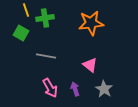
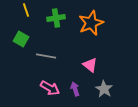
green cross: moved 11 px right
orange star: rotated 15 degrees counterclockwise
green square: moved 6 px down
pink arrow: rotated 30 degrees counterclockwise
